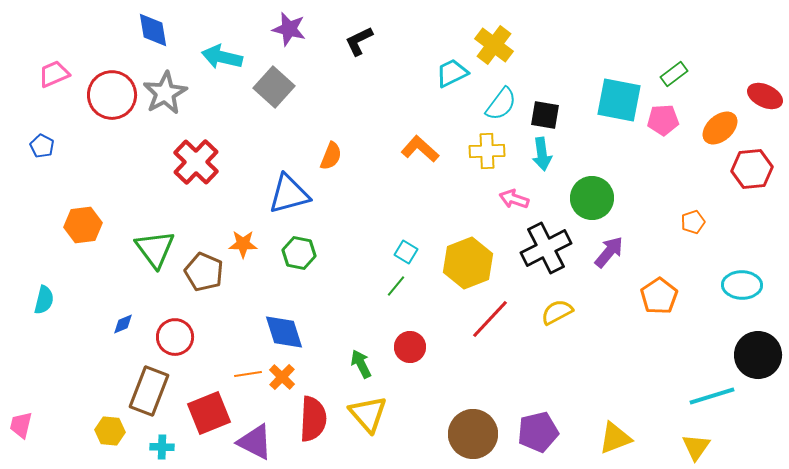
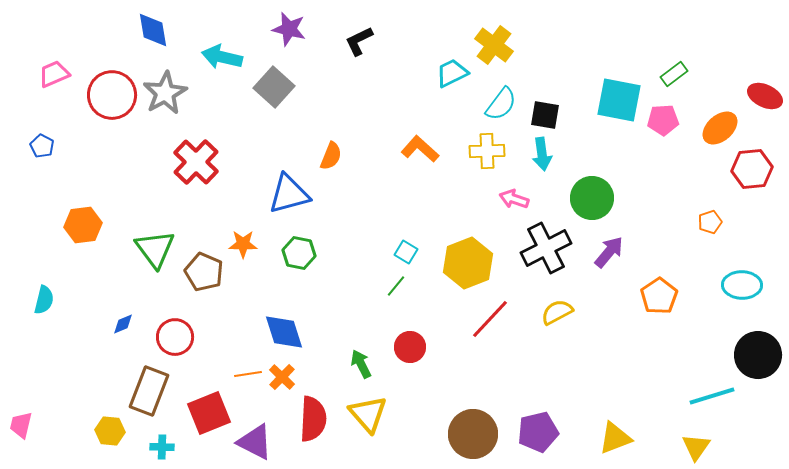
orange pentagon at (693, 222): moved 17 px right
